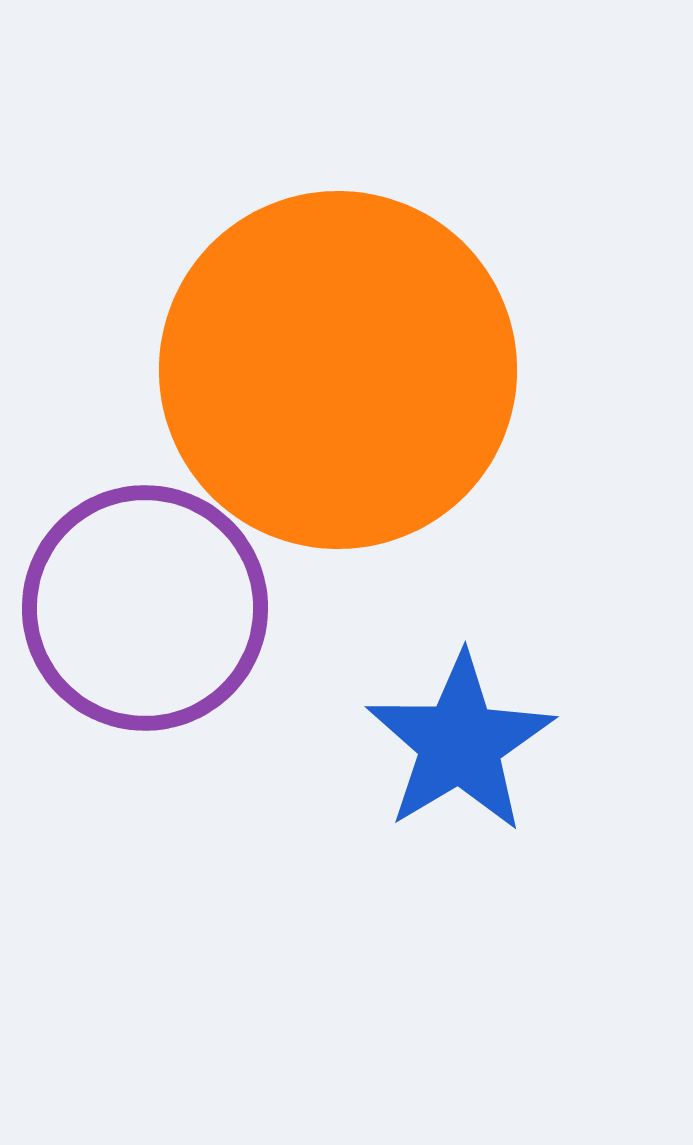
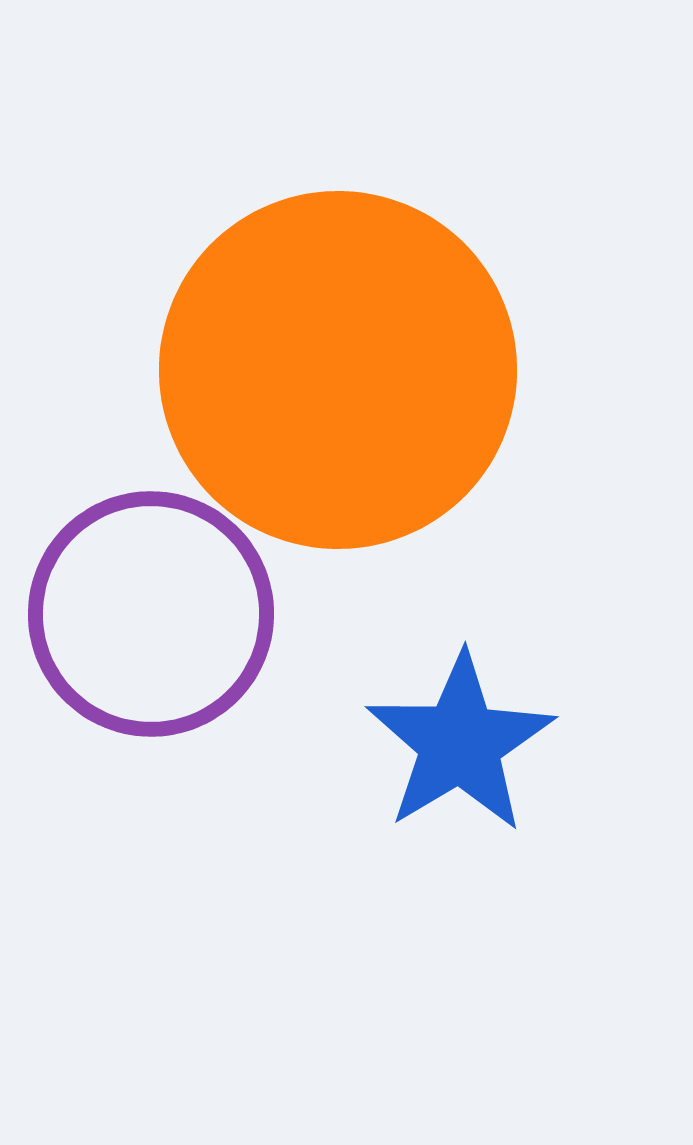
purple circle: moved 6 px right, 6 px down
